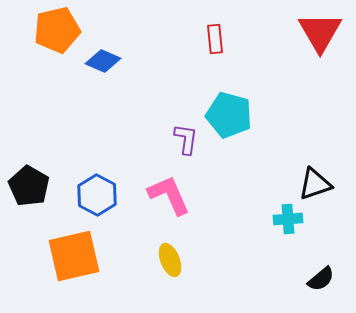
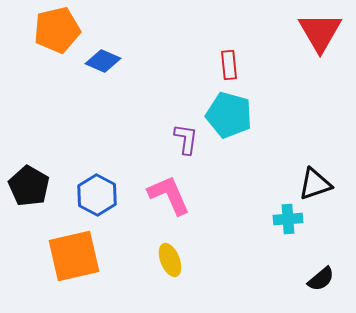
red rectangle: moved 14 px right, 26 px down
